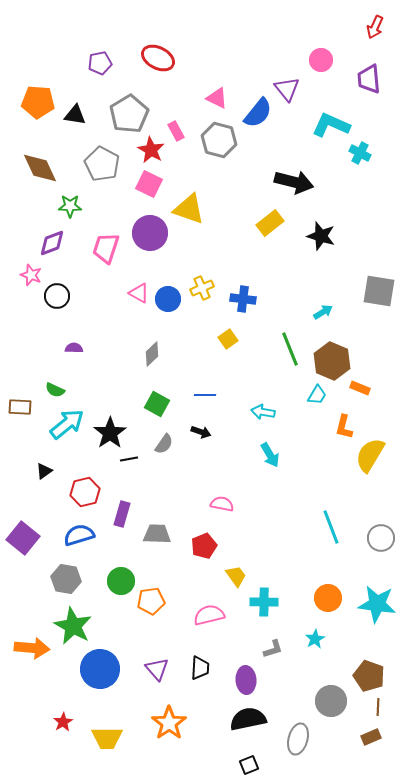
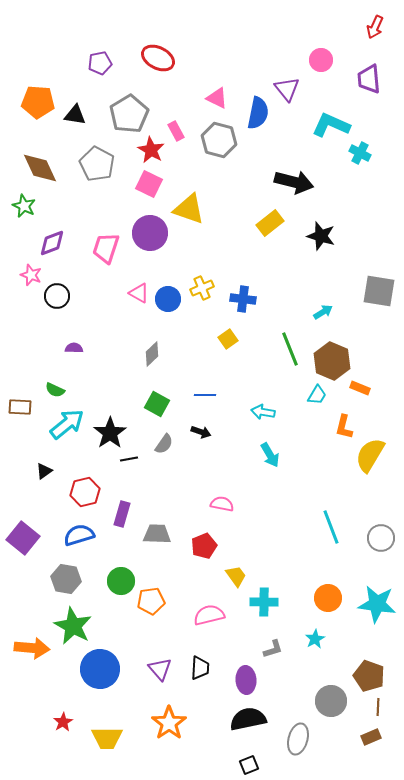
blue semicircle at (258, 113): rotated 28 degrees counterclockwise
gray pentagon at (102, 164): moved 5 px left
green star at (70, 206): moved 46 px left; rotated 25 degrees clockwise
purple triangle at (157, 669): moved 3 px right
